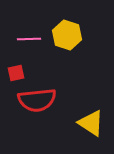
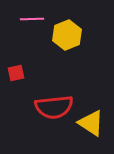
yellow hexagon: rotated 20 degrees clockwise
pink line: moved 3 px right, 20 px up
red semicircle: moved 17 px right, 7 px down
